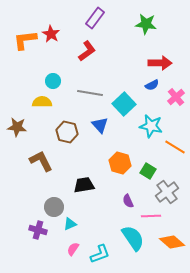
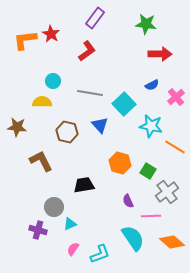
red arrow: moved 9 px up
